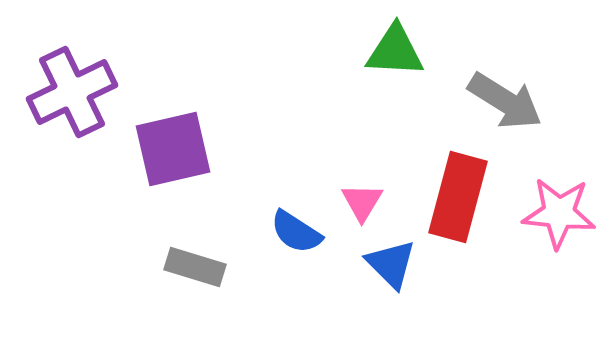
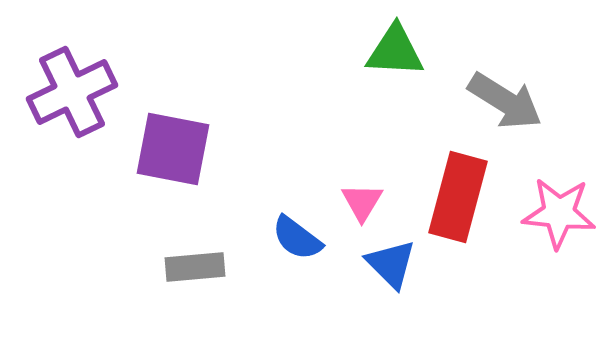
purple square: rotated 24 degrees clockwise
blue semicircle: moved 1 px right, 6 px down; rotated 4 degrees clockwise
gray rectangle: rotated 22 degrees counterclockwise
